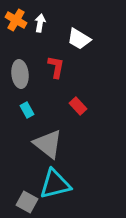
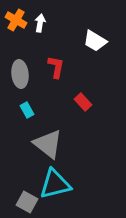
white trapezoid: moved 16 px right, 2 px down
red rectangle: moved 5 px right, 4 px up
